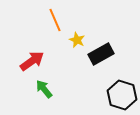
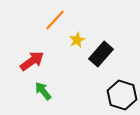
orange line: rotated 65 degrees clockwise
yellow star: rotated 21 degrees clockwise
black rectangle: rotated 20 degrees counterclockwise
green arrow: moved 1 px left, 2 px down
